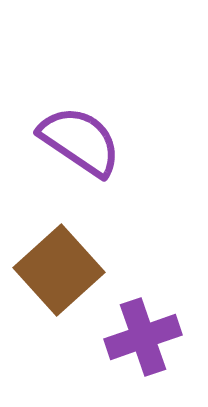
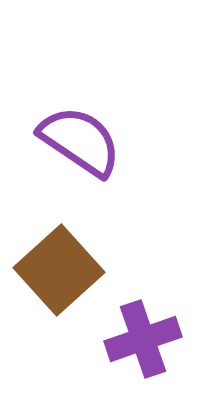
purple cross: moved 2 px down
